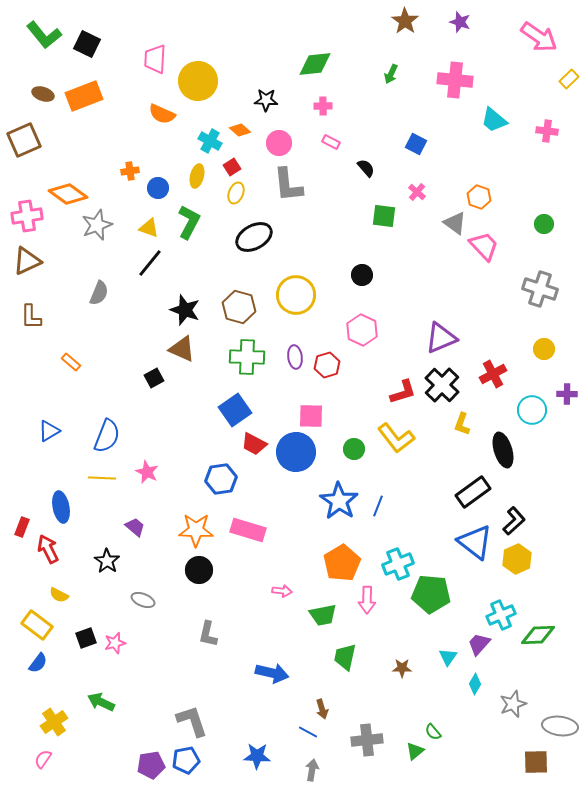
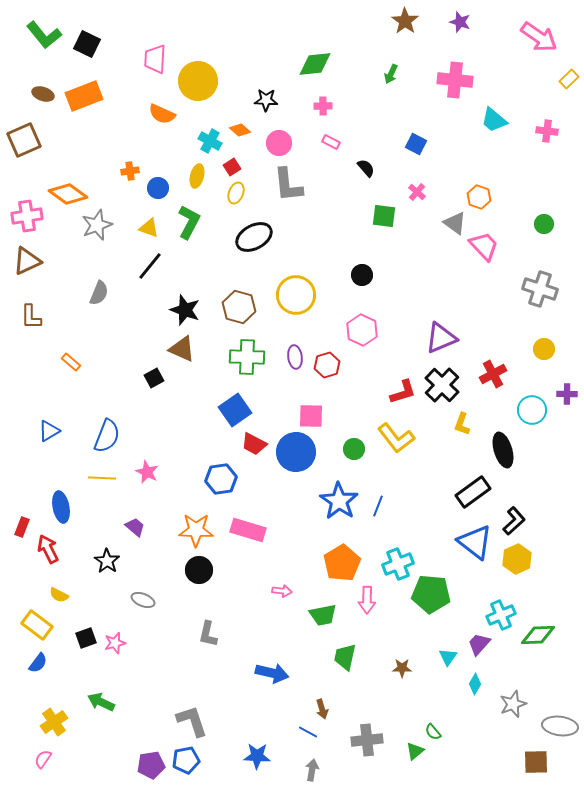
black line at (150, 263): moved 3 px down
